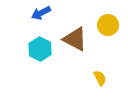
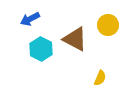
blue arrow: moved 11 px left, 6 px down
cyan hexagon: moved 1 px right
yellow semicircle: rotated 49 degrees clockwise
